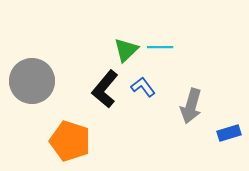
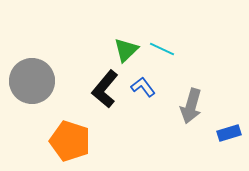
cyan line: moved 2 px right, 2 px down; rotated 25 degrees clockwise
